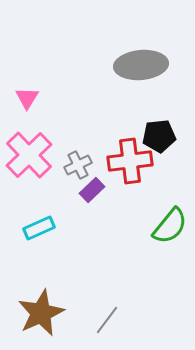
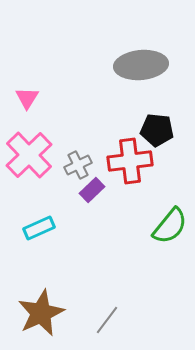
black pentagon: moved 2 px left, 6 px up; rotated 12 degrees clockwise
